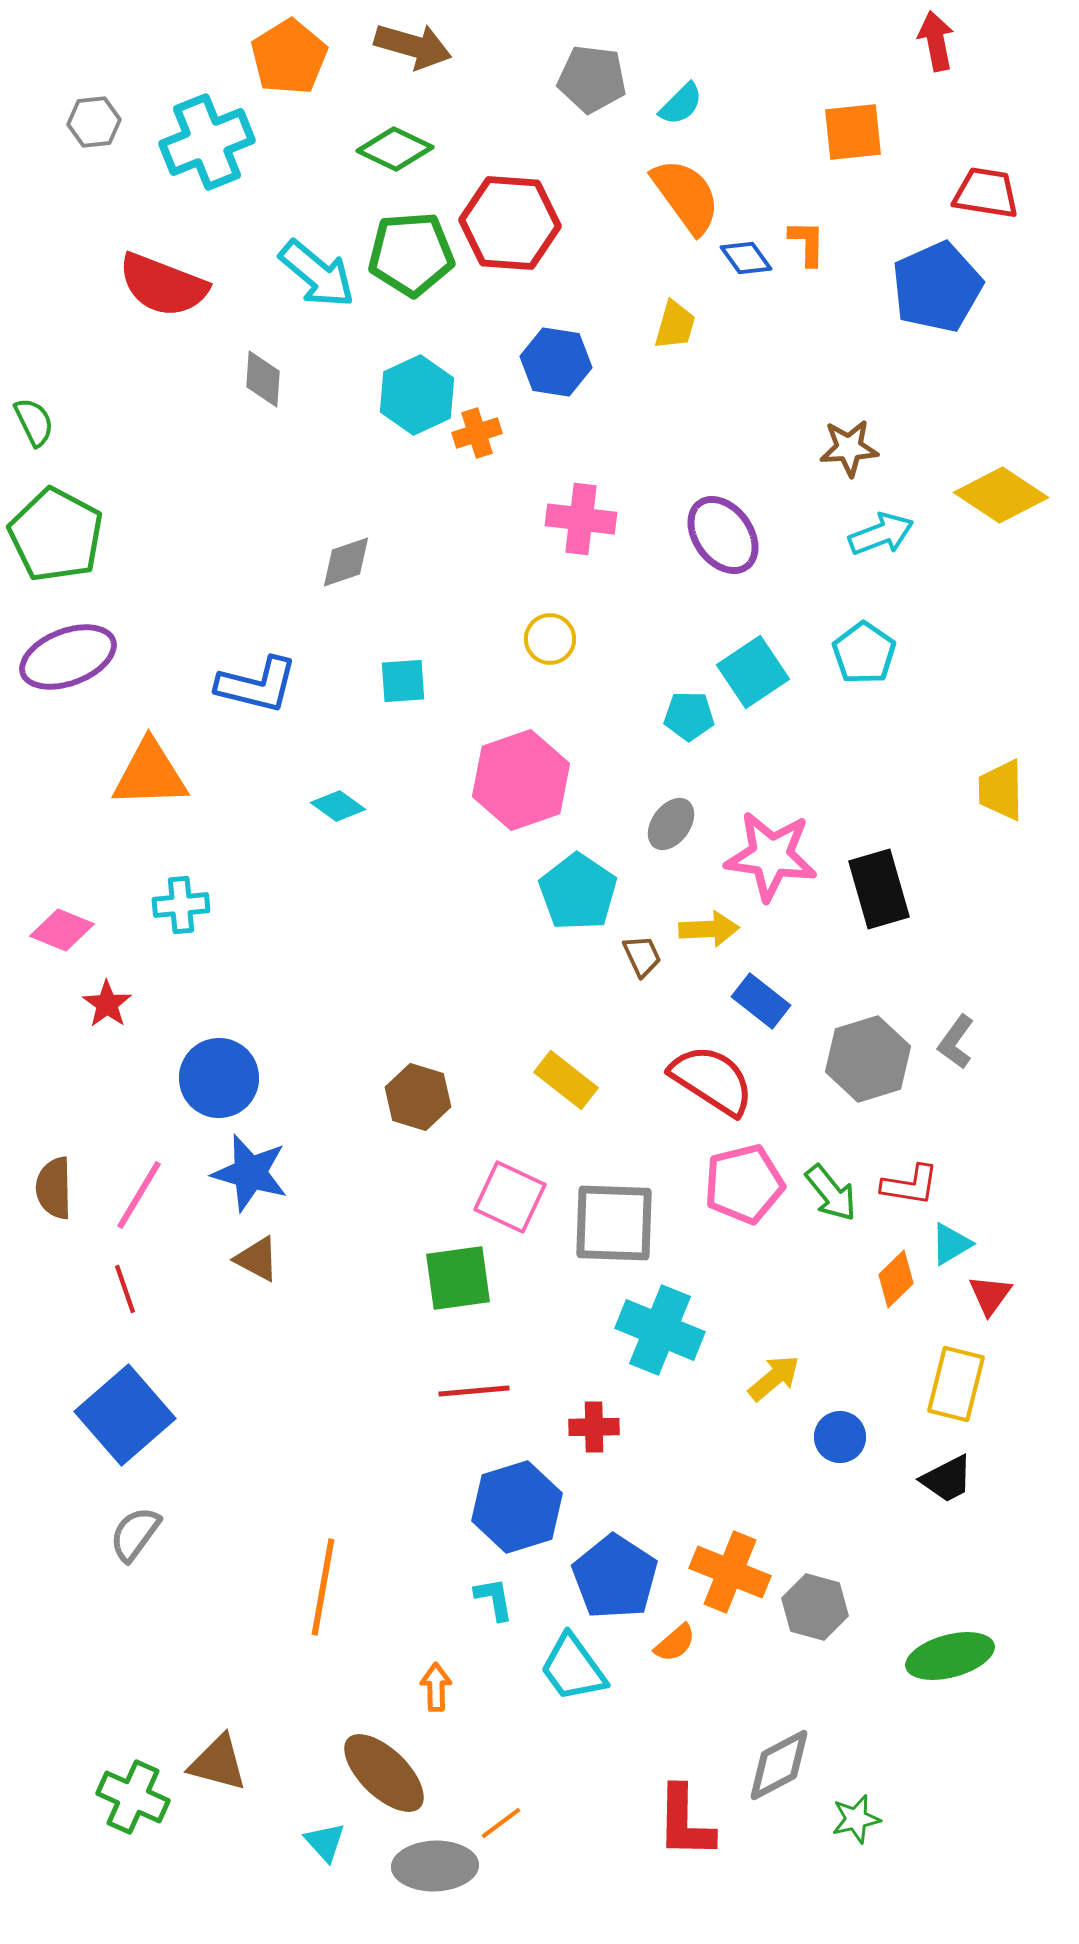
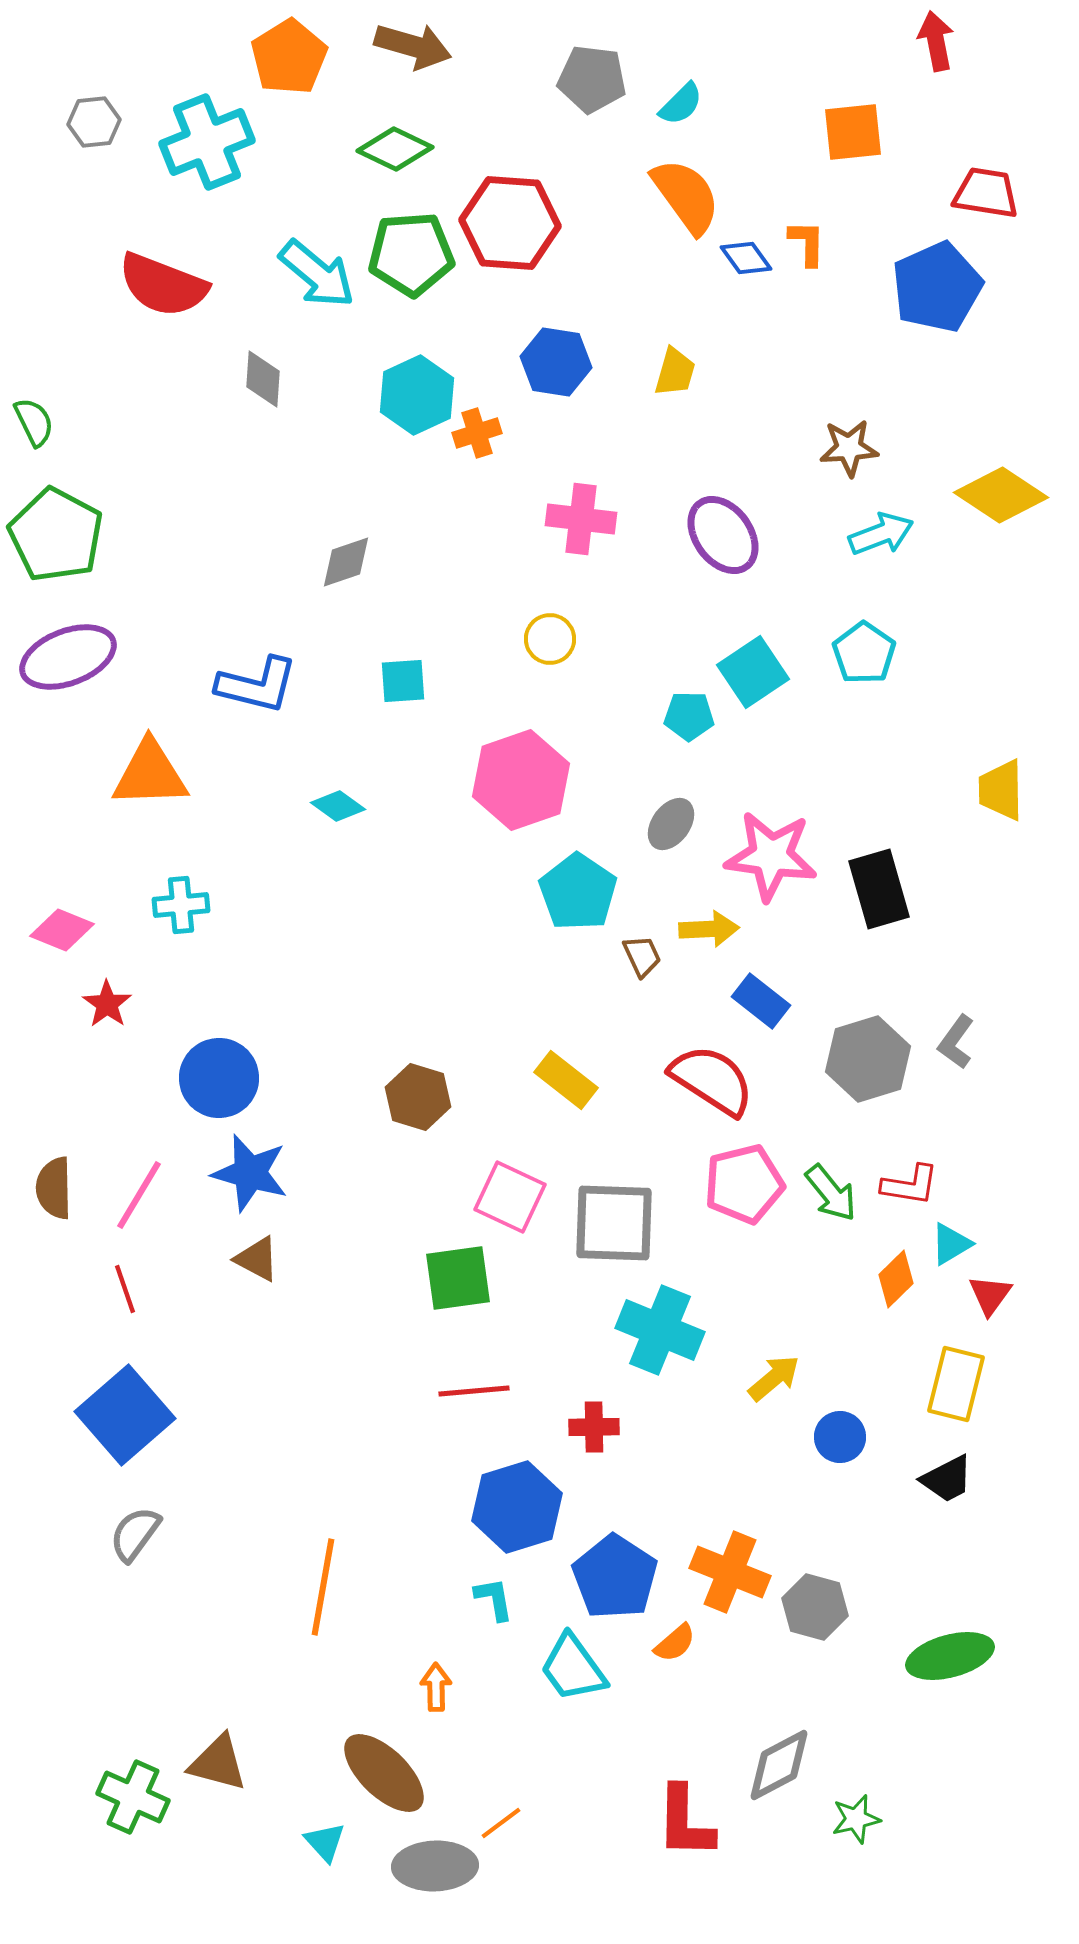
yellow trapezoid at (675, 325): moved 47 px down
